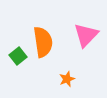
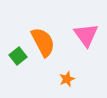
pink triangle: rotated 20 degrees counterclockwise
orange semicircle: rotated 20 degrees counterclockwise
